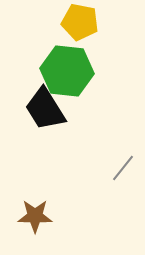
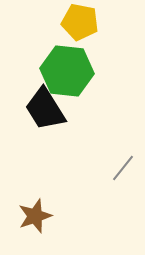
brown star: rotated 20 degrees counterclockwise
